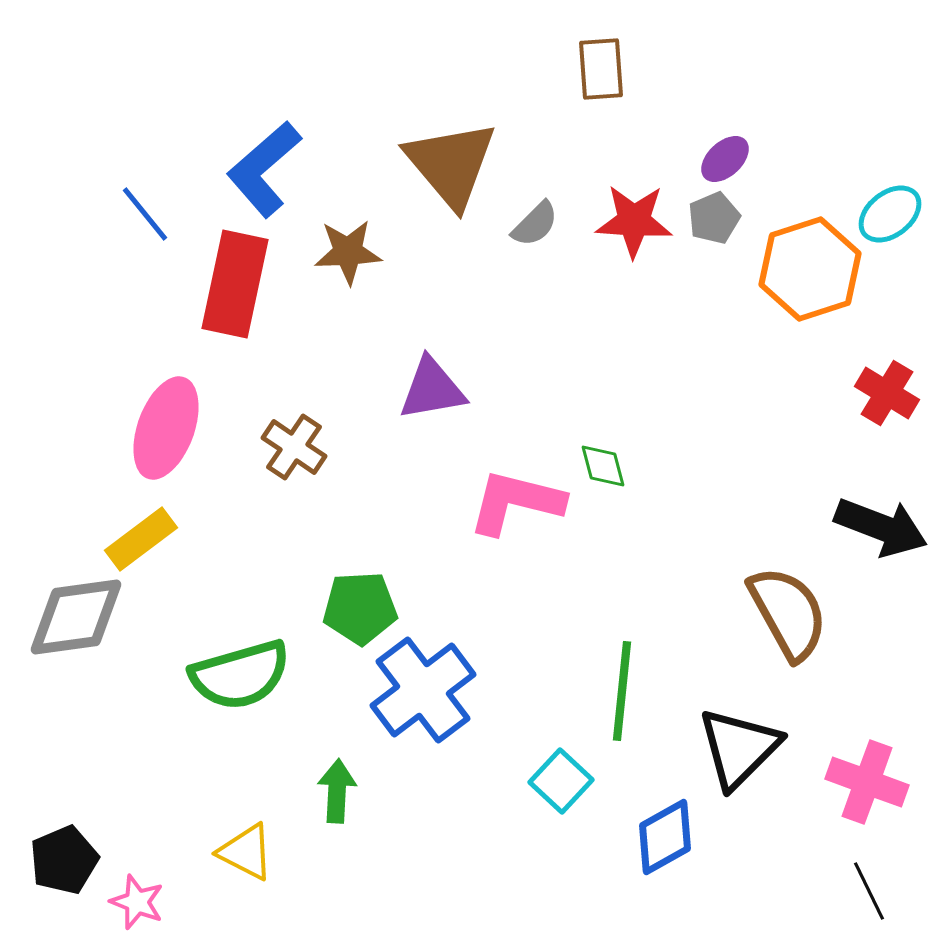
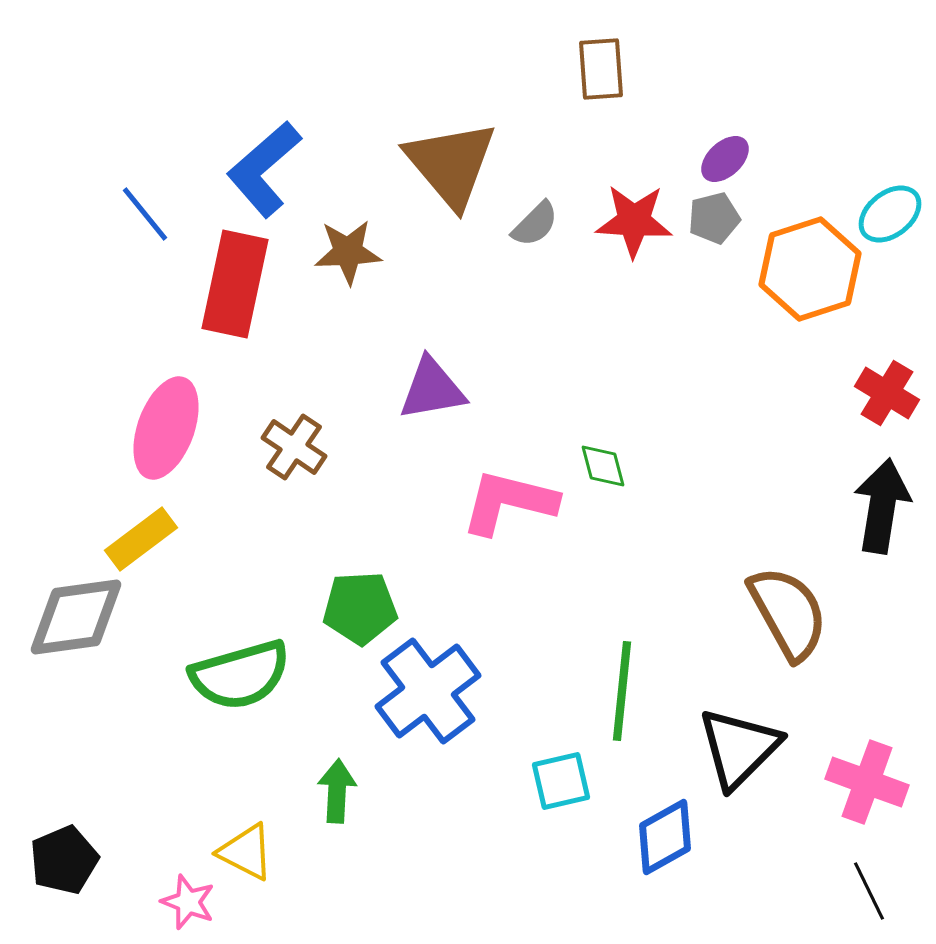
gray pentagon: rotated 9 degrees clockwise
pink L-shape: moved 7 px left
black arrow: moved 1 px right, 21 px up; rotated 102 degrees counterclockwise
blue cross: moved 5 px right, 1 px down
cyan square: rotated 34 degrees clockwise
pink star: moved 51 px right
